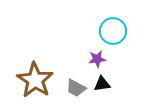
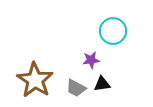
purple star: moved 6 px left, 1 px down
